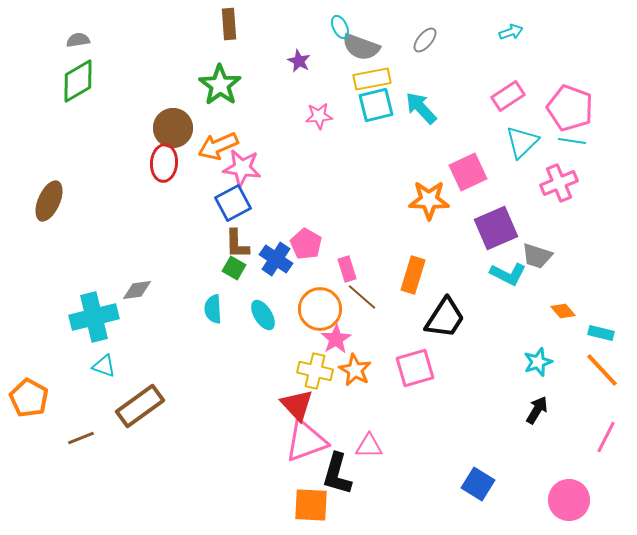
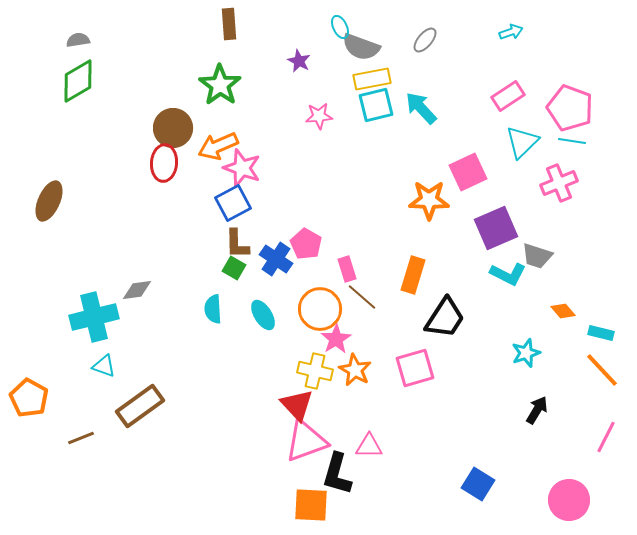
pink star at (242, 168): rotated 12 degrees clockwise
cyan star at (538, 362): moved 12 px left, 9 px up
